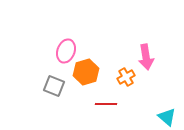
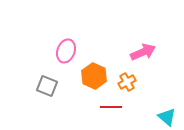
pink arrow: moved 3 px left, 5 px up; rotated 105 degrees counterclockwise
orange hexagon: moved 8 px right, 4 px down; rotated 20 degrees counterclockwise
orange cross: moved 1 px right, 5 px down
gray square: moved 7 px left
red line: moved 5 px right, 3 px down
